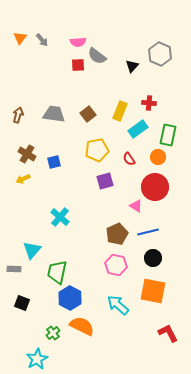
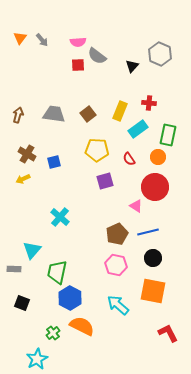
yellow pentagon: rotated 15 degrees clockwise
